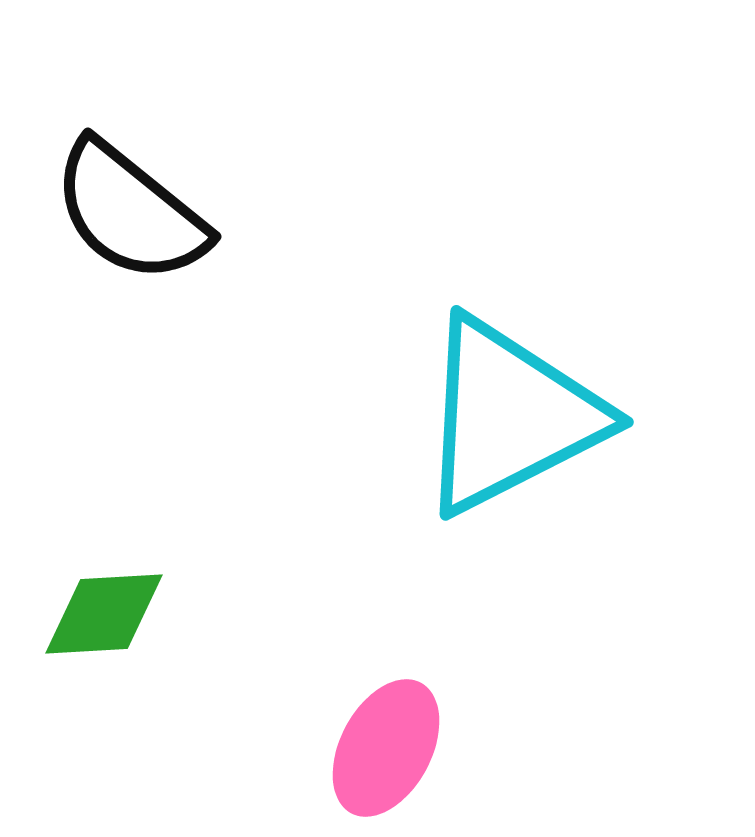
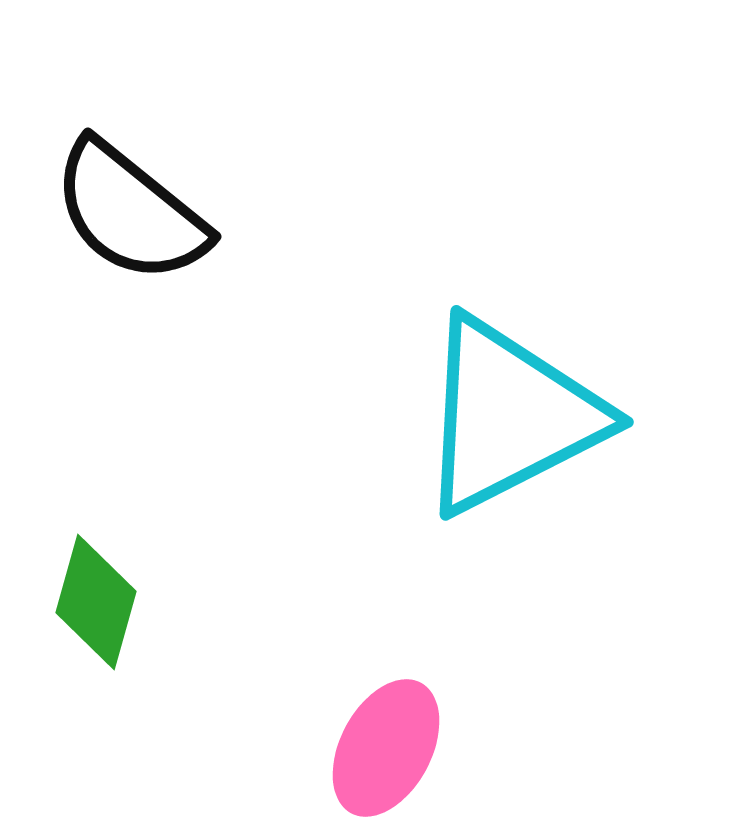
green diamond: moved 8 px left, 12 px up; rotated 71 degrees counterclockwise
